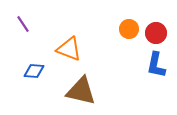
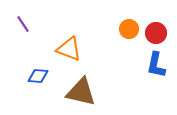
blue diamond: moved 4 px right, 5 px down
brown triangle: moved 1 px down
